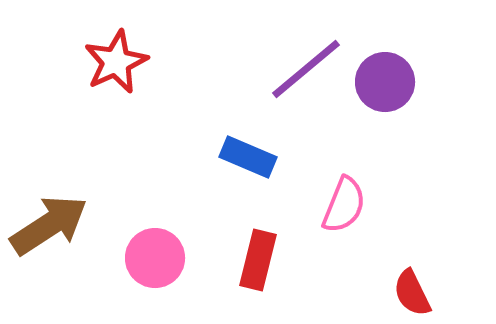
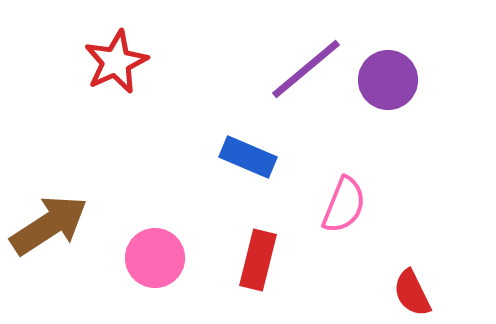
purple circle: moved 3 px right, 2 px up
